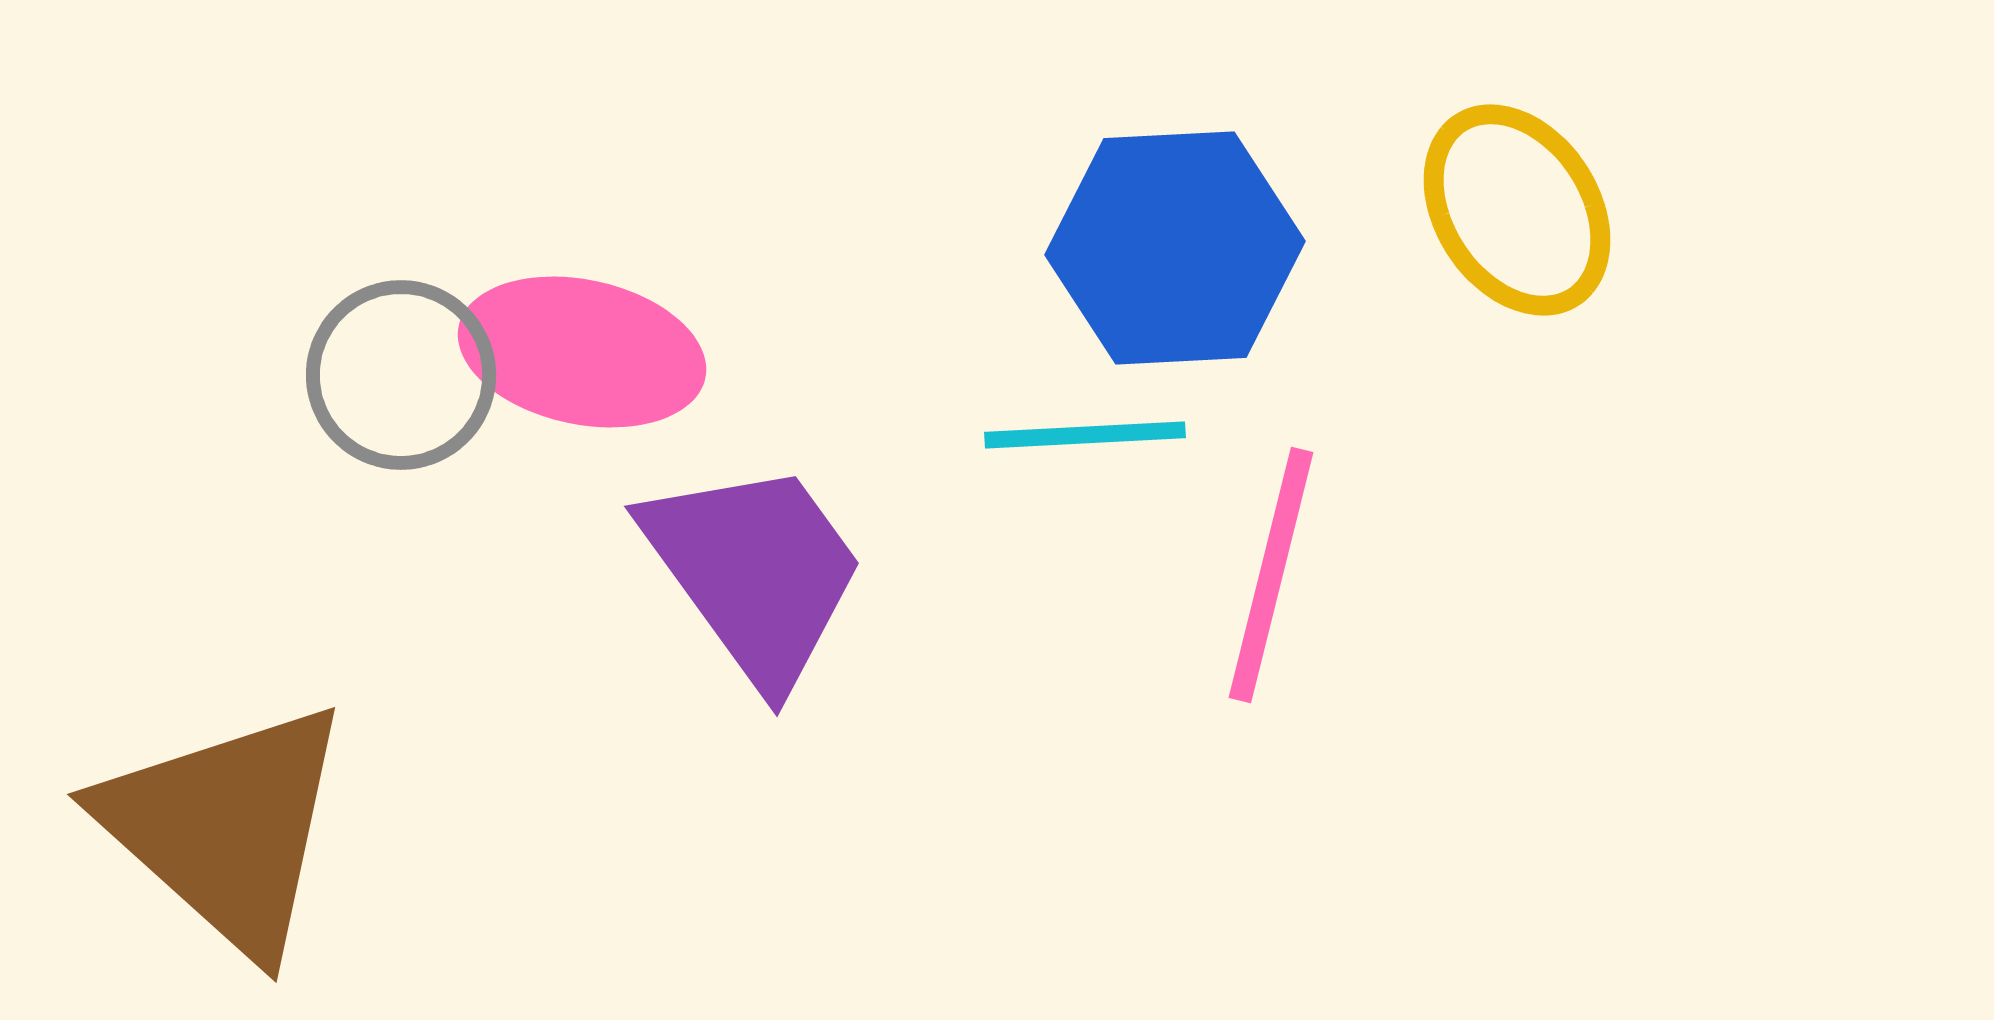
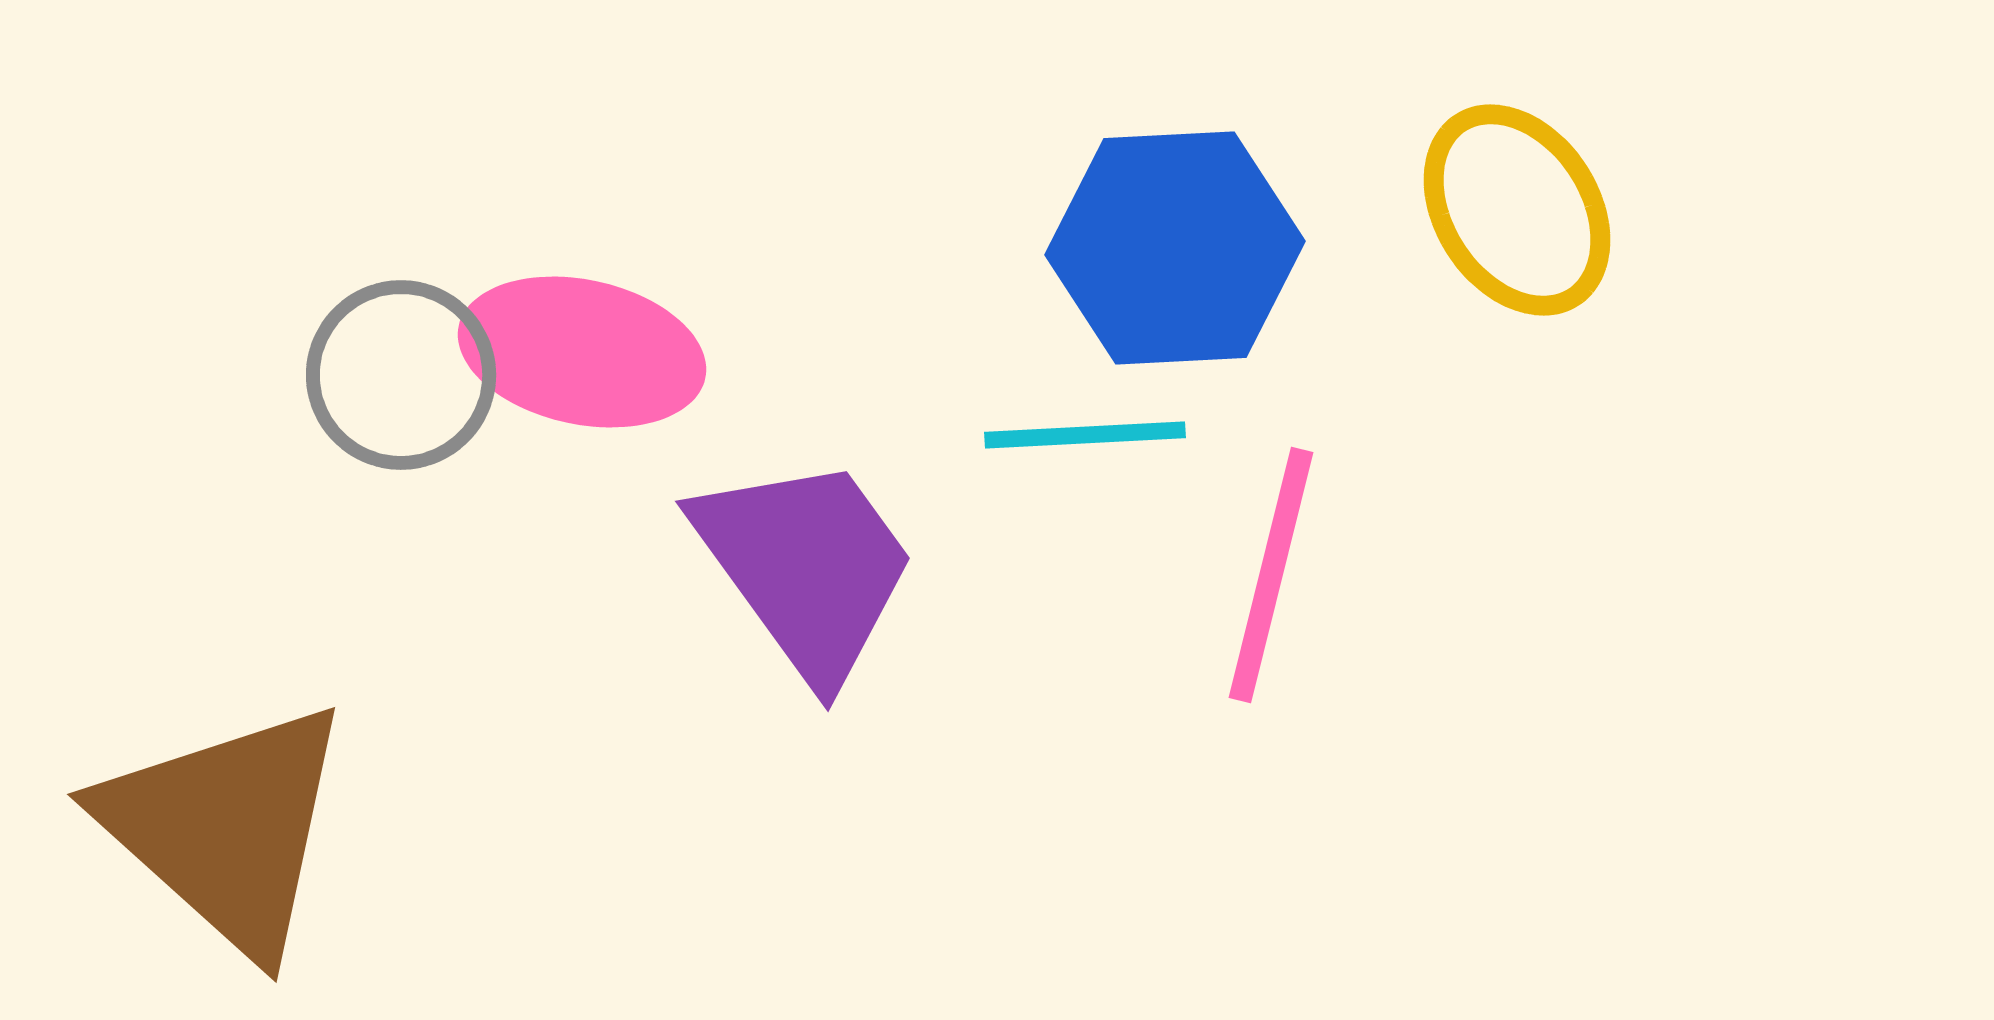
purple trapezoid: moved 51 px right, 5 px up
